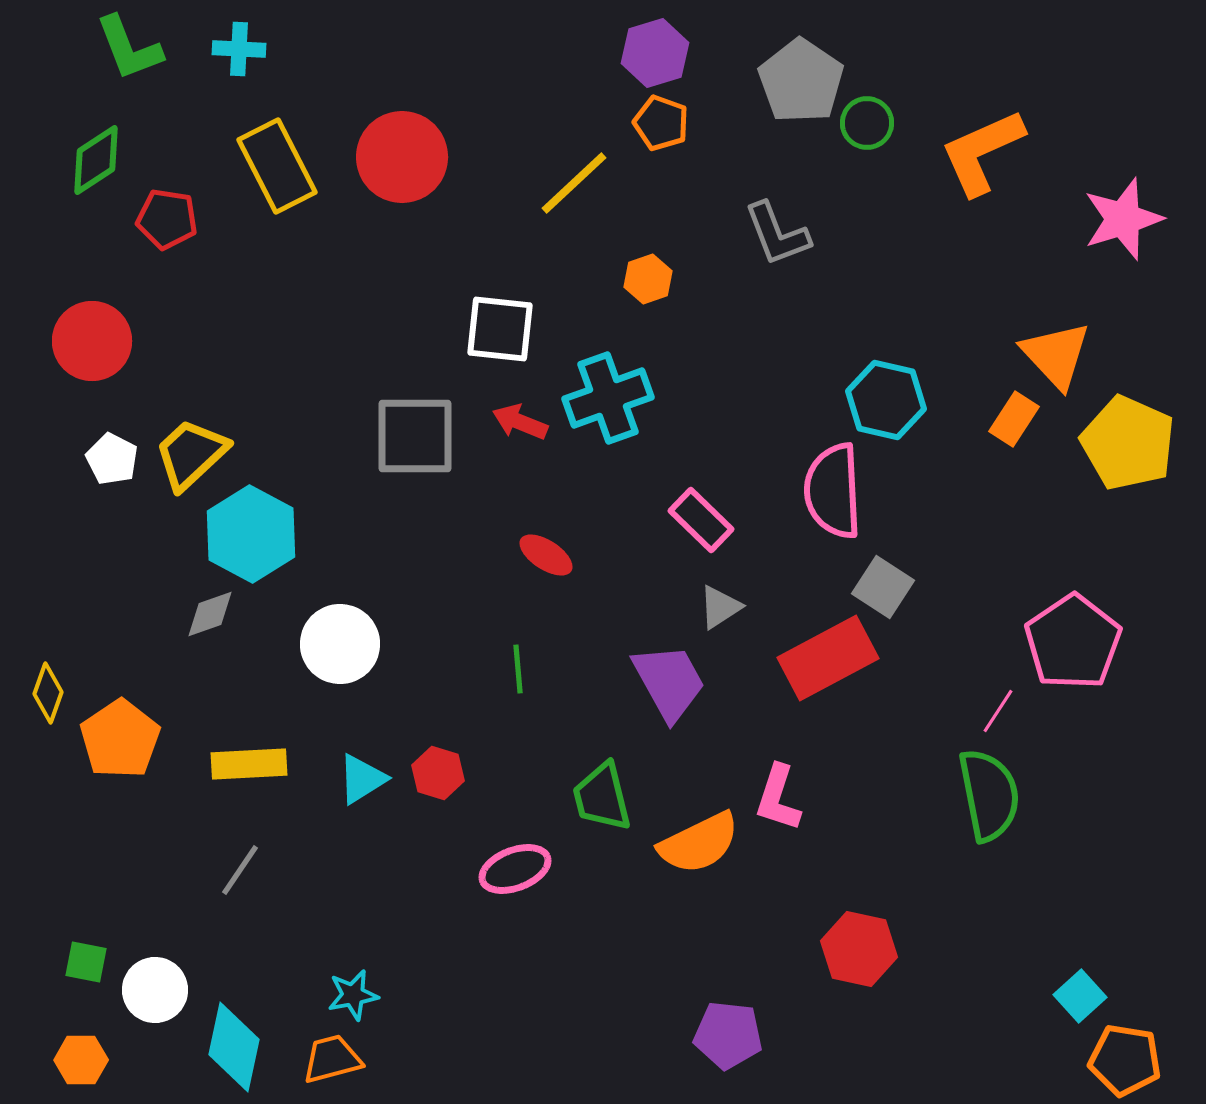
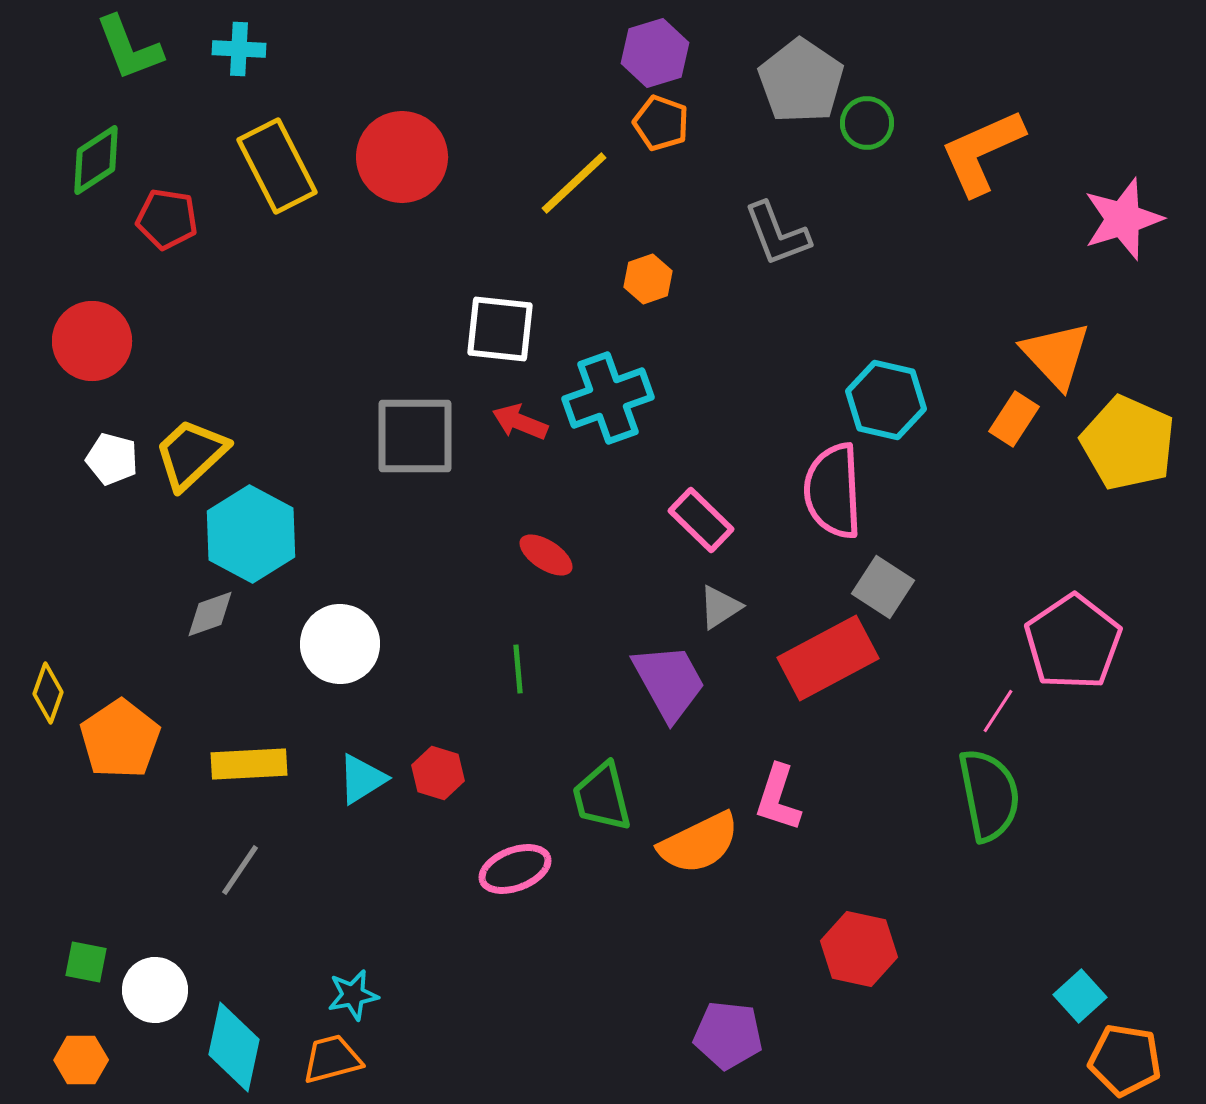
white pentagon at (112, 459): rotated 12 degrees counterclockwise
